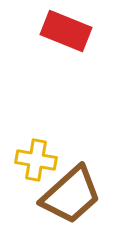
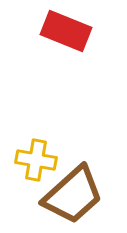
brown trapezoid: moved 2 px right
